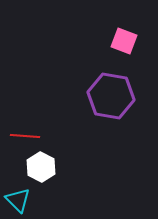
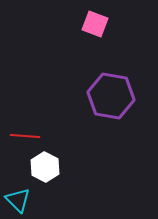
pink square: moved 29 px left, 17 px up
white hexagon: moved 4 px right
